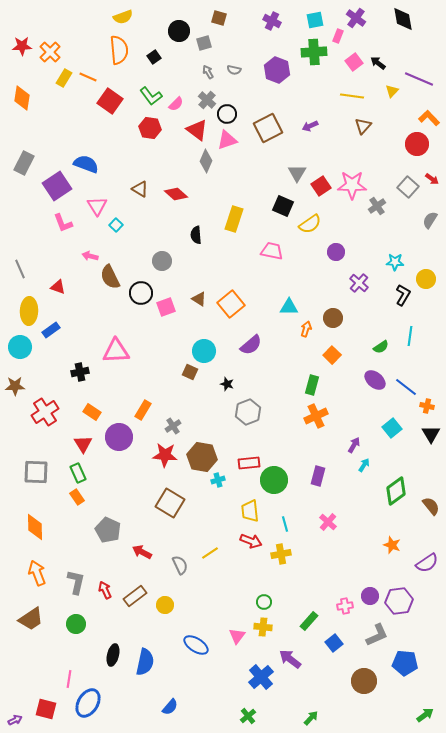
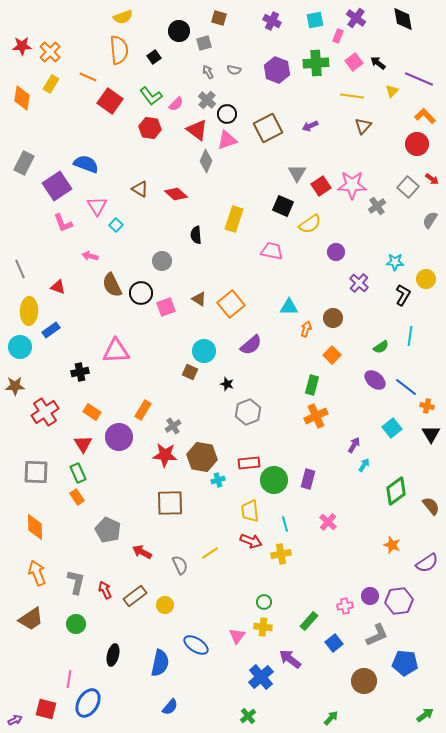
green cross at (314, 52): moved 2 px right, 11 px down
yellow rectangle at (64, 78): moved 13 px left, 6 px down
orange L-shape at (429, 118): moved 4 px left, 2 px up
brown semicircle at (110, 277): moved 2 px right, 8 px down
purple rectangle at (318, 476): moved 10 px left, 3 px down
brown square at (170, 503): rotated 32 degrees counterclockwise
blue semicircle at (145, 662): moved 15 px right, 1 px down
green arrow at (311, 718): moved 20 px right
